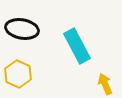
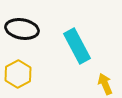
yellow hexagon: rotated 8 degrees clockwise
